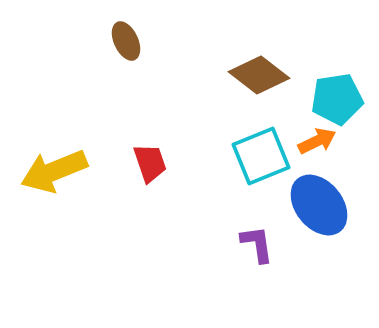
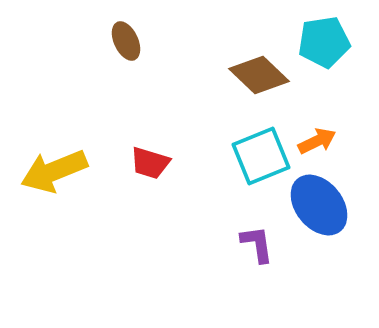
brown diamond: rotated 6 degrees clockwise
cyan pentagon: moved 13 px left, 57 px up
red trapezoid: rotated 126 degrees clockwise
